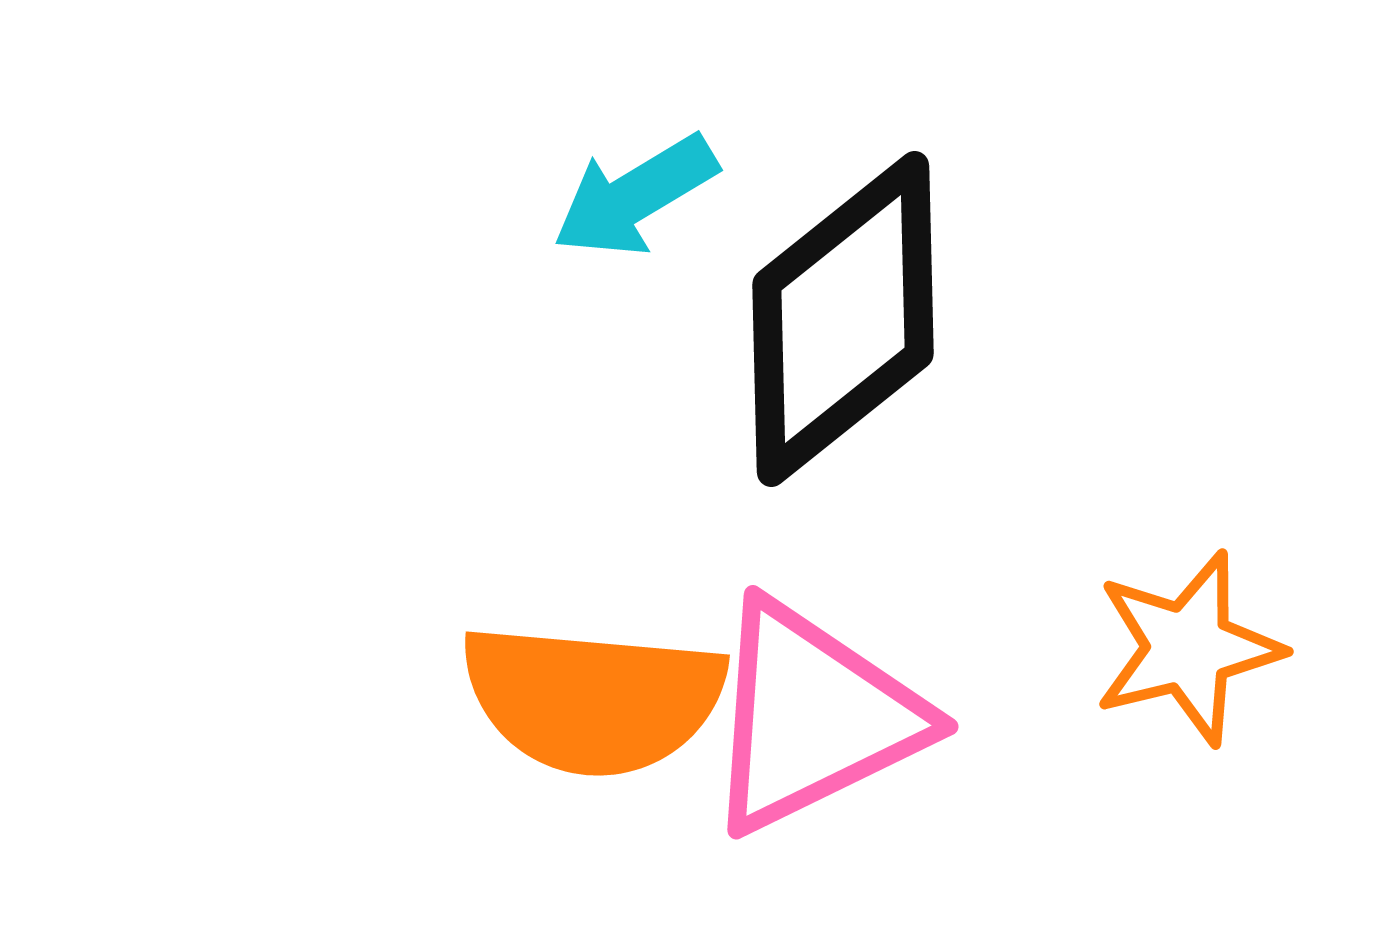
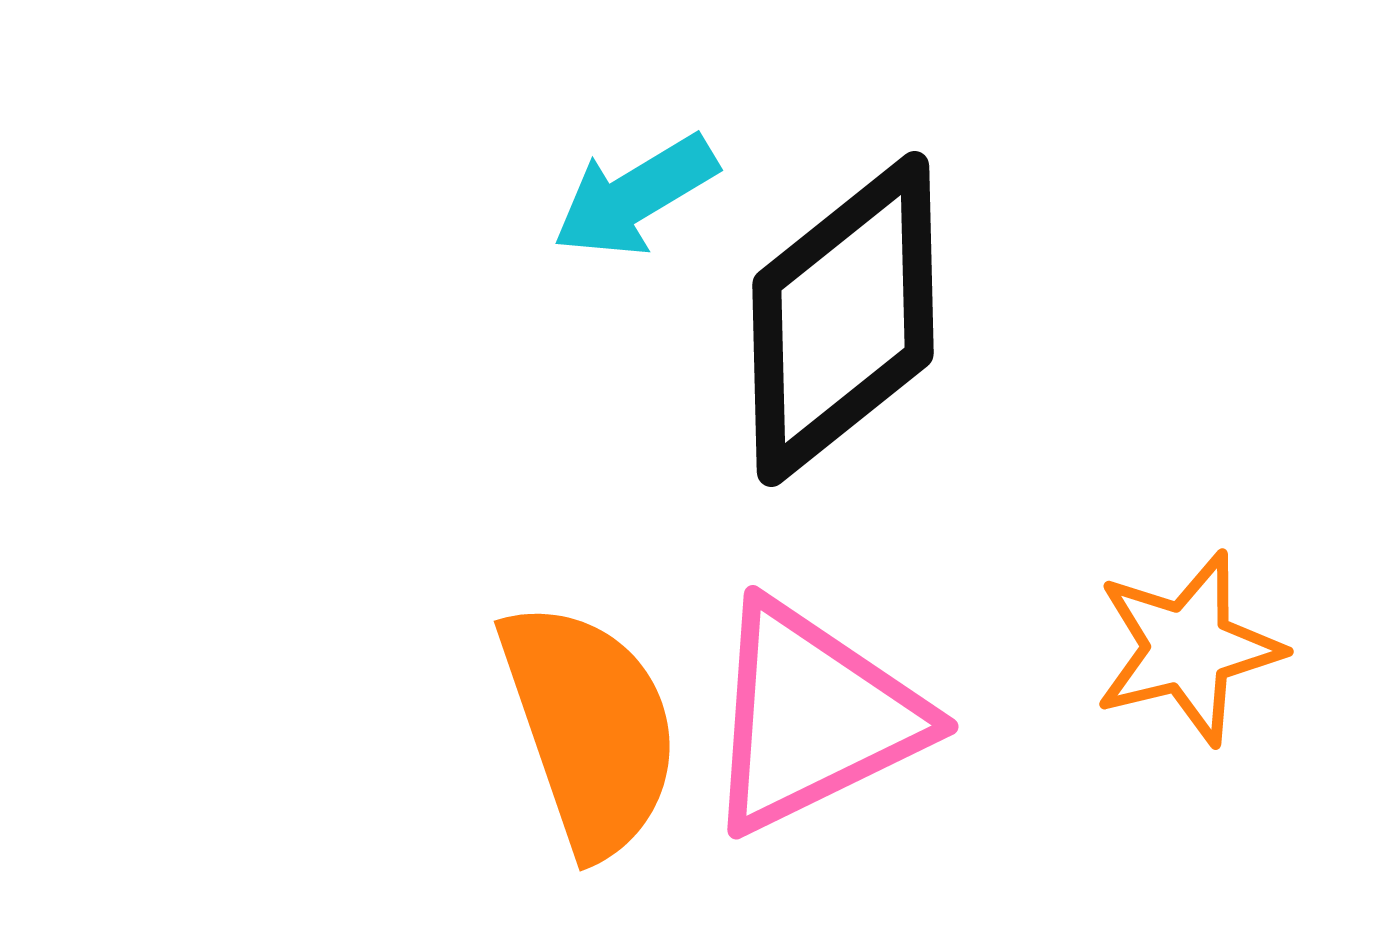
orange semicircle: moved 3 px left, 29 px down; rotated 114 degrees counterclockwise
